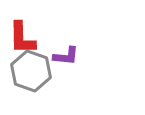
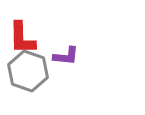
gray hexagon: moved 3 px left
